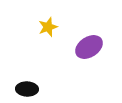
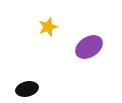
black ellipse: rotated 15 degrees counterclockwise
